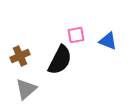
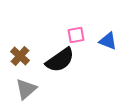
brown cross: rotated 24 degrees counterclockwise
black semicircle: rotated 28 degrees clockwise
